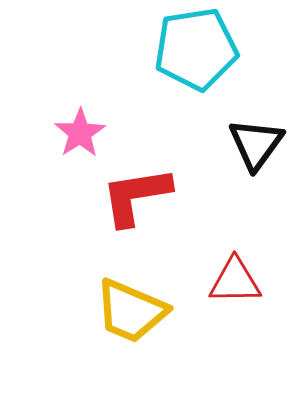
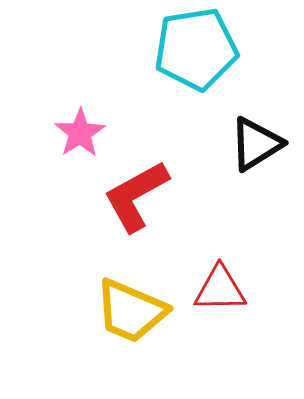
black triangle: rotated 22 degrees clockwise
red L-shape: rotated 20 degrees counterclockwise
red triangle: moved 15 px left, 8 px down
